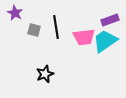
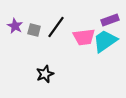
purple star: moved 13 px down
black line: rotated 45 degrees clockwise
